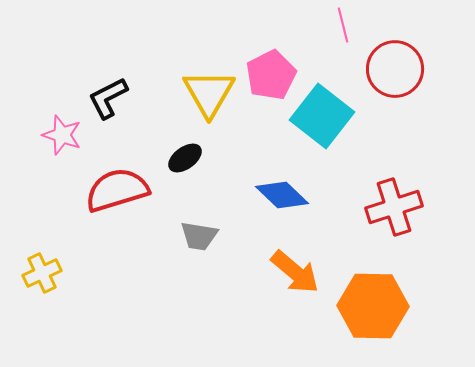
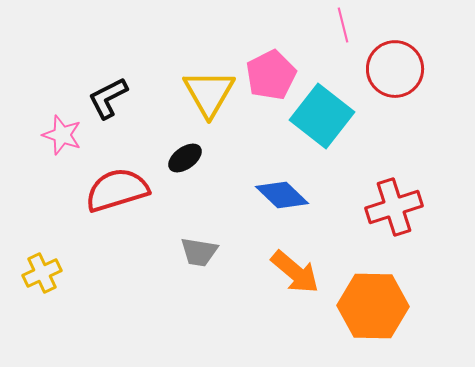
gray trapezoid: moved 16 px down
